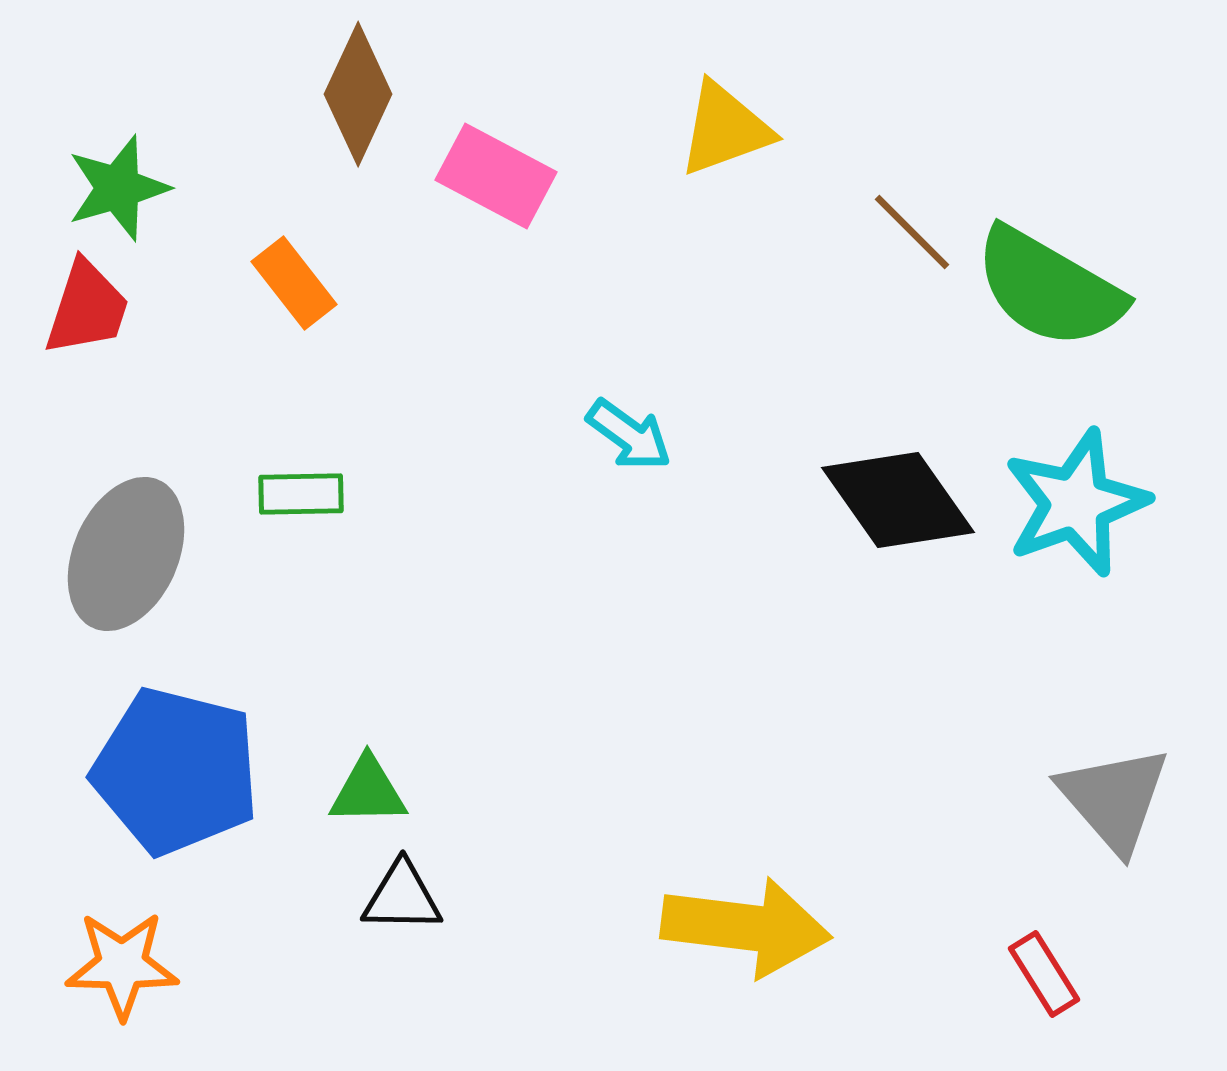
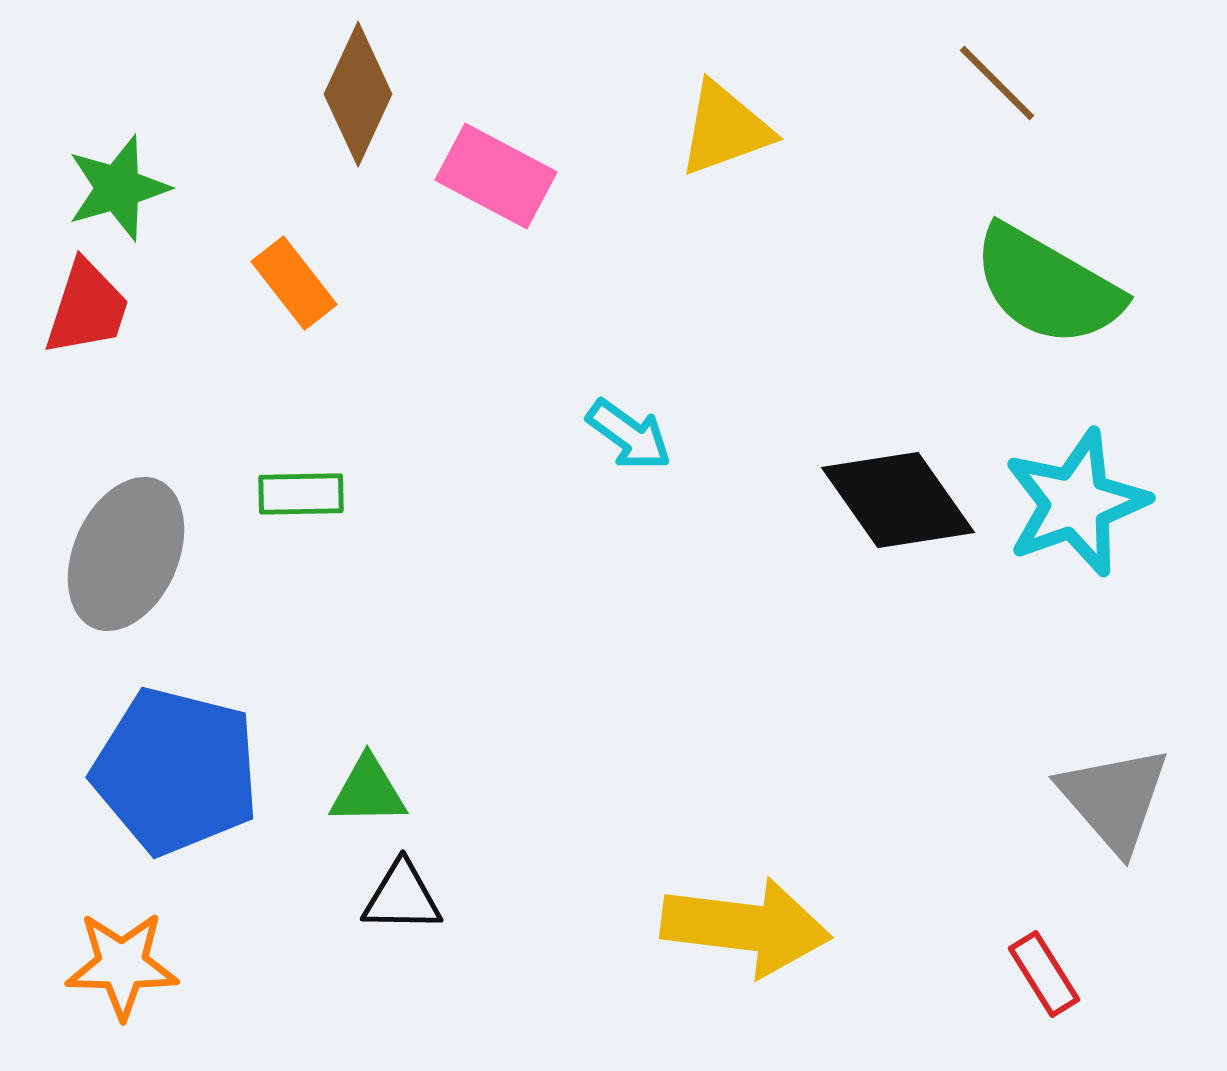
brown line: moved 85 px right, 149 px up
green semicircle: moved 2 px left, 2 px up
